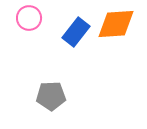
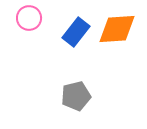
orange diamond: moved 1 px right, 5 px down
gray pentagon: moved 25 px right; rotated 12 degrees counterclockwise
